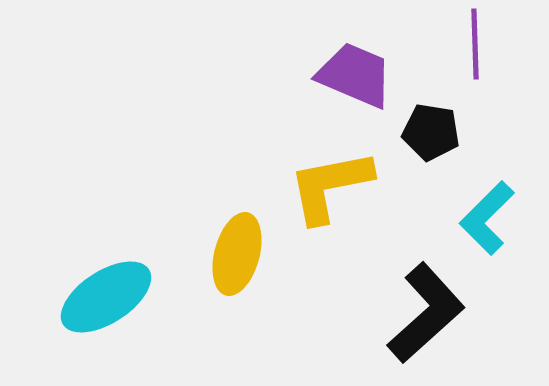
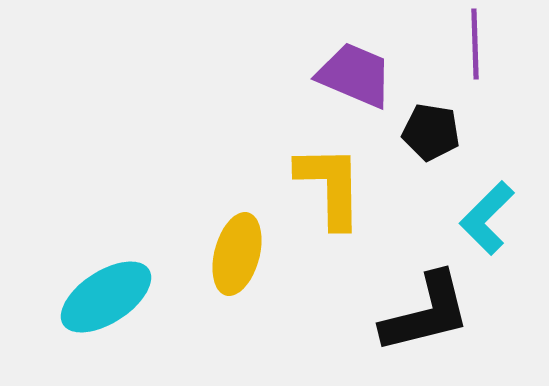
yellow L-shape: rotated 100 degrees clockwise
black L-shape: rotated 28 degrees clockwise
